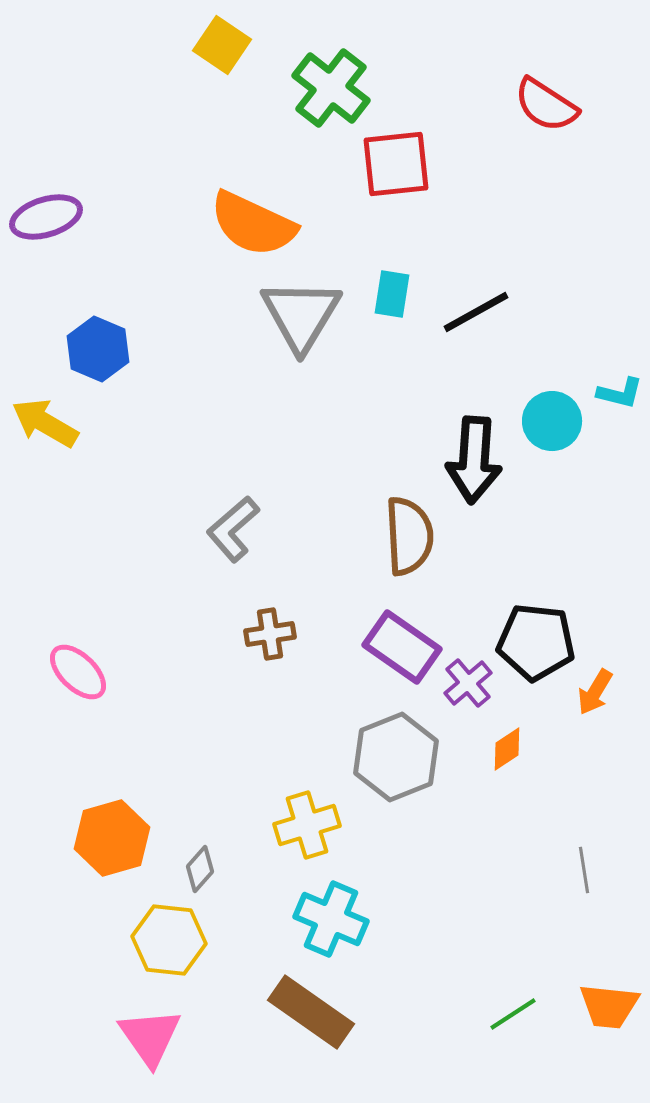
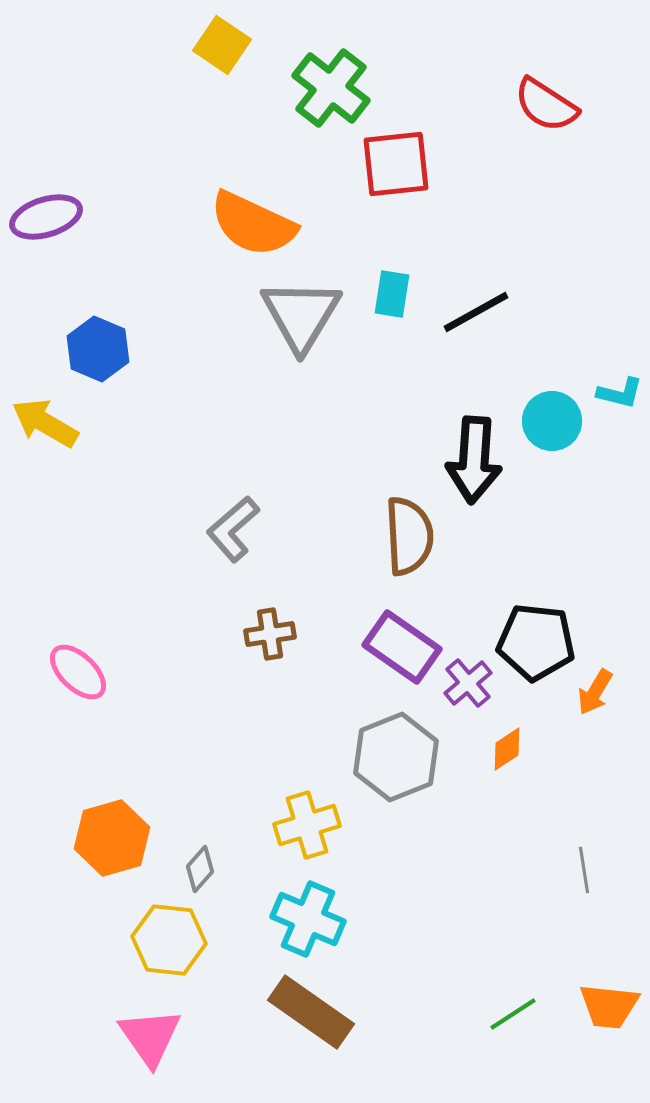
cyan cross: moved 23 px left
